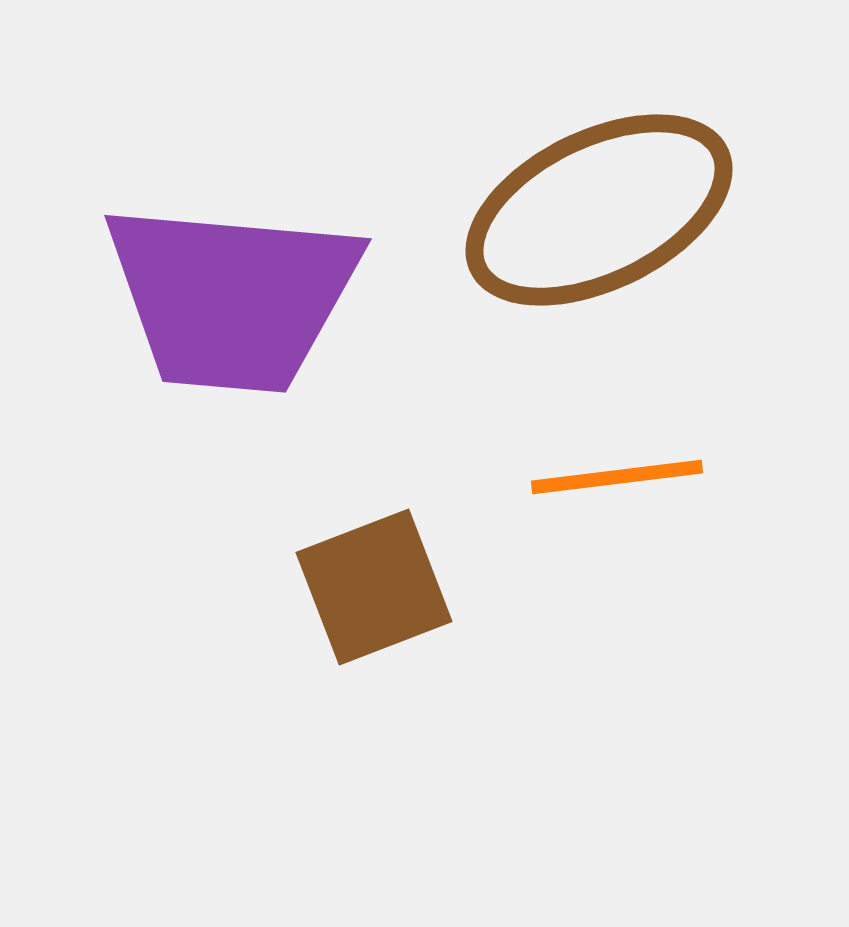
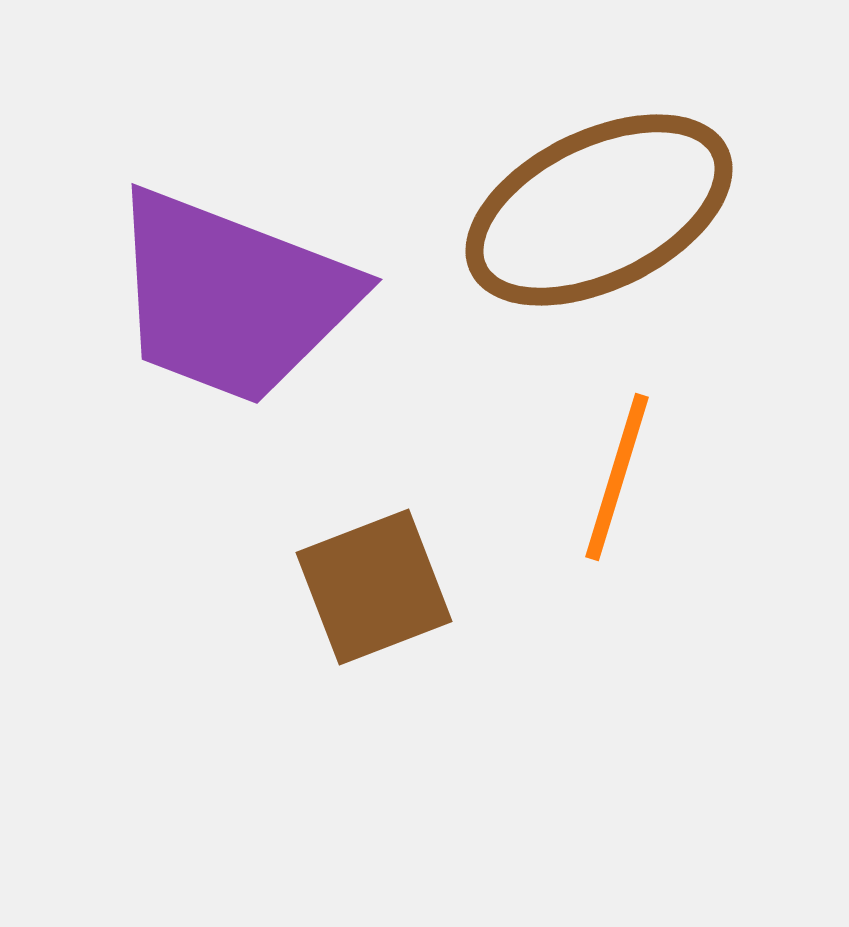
purple trapezoid: rotated 16 degrees clockwise
orange line: rotated 66 degrees counterclockwise
